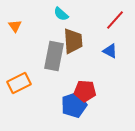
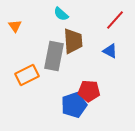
orange rectangle: moved 8 px right, 8 px up
red pentagon: moved 4 px right
